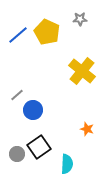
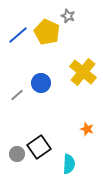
gray star: moved 12 px left, 3 px up; rotated 24 degrees clockwise
yellow cross: moved 1 px right, 1 px down
blue circle: moved 8 px right, 27 px up
cyan semicircle: moved 2 px right
